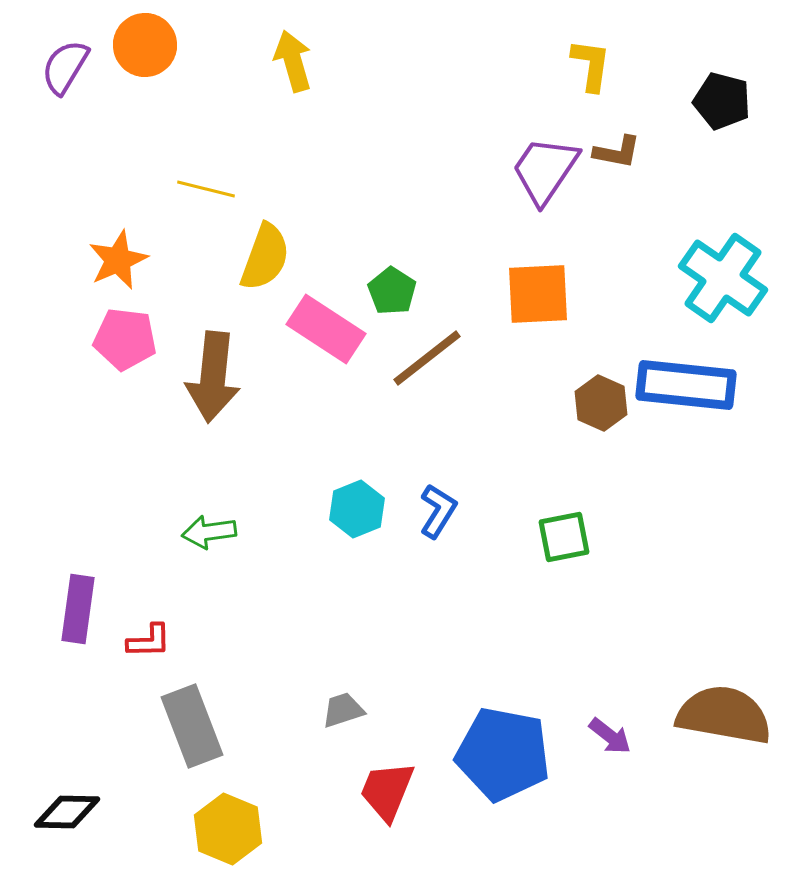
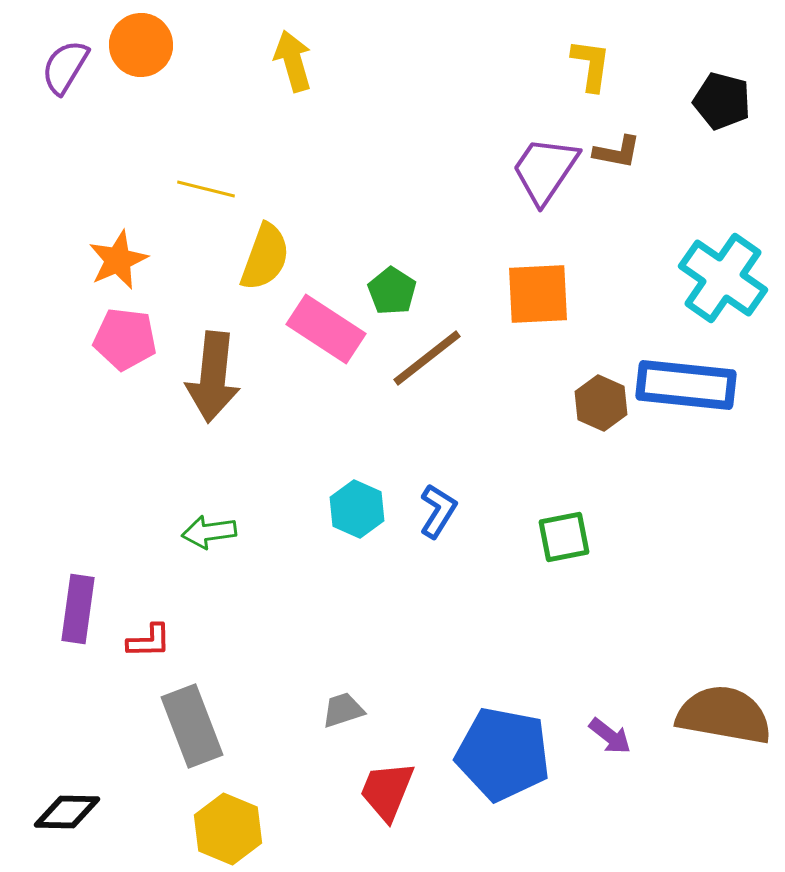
orange circle: moved 4 px left
cyan hexagon: rotated 14 degrees counterclockwise
